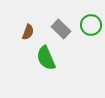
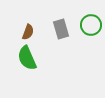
gray rectangle: rotated 30 degrees clockwise
green semicircle: moved 19 px left
